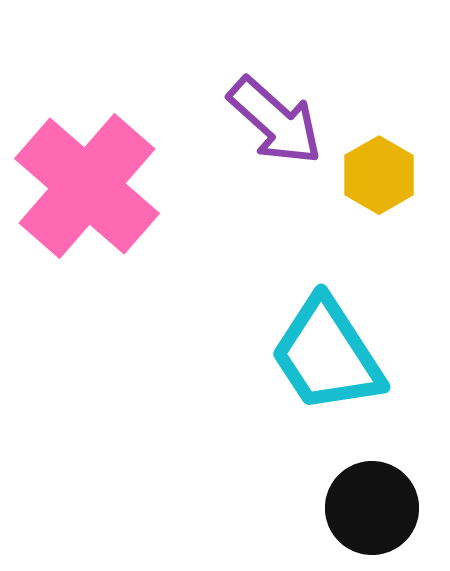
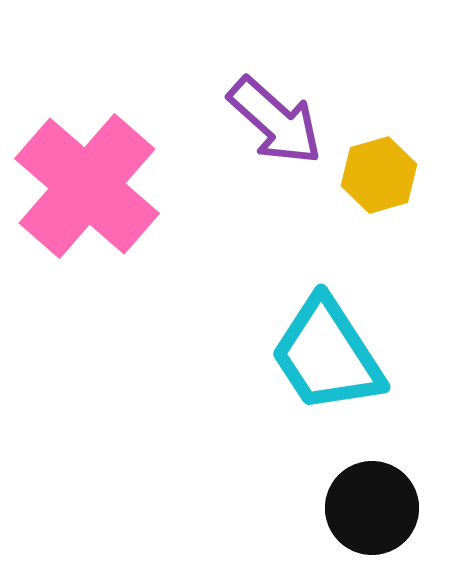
yellow hexagon: rotated 14 degrees clockwise
